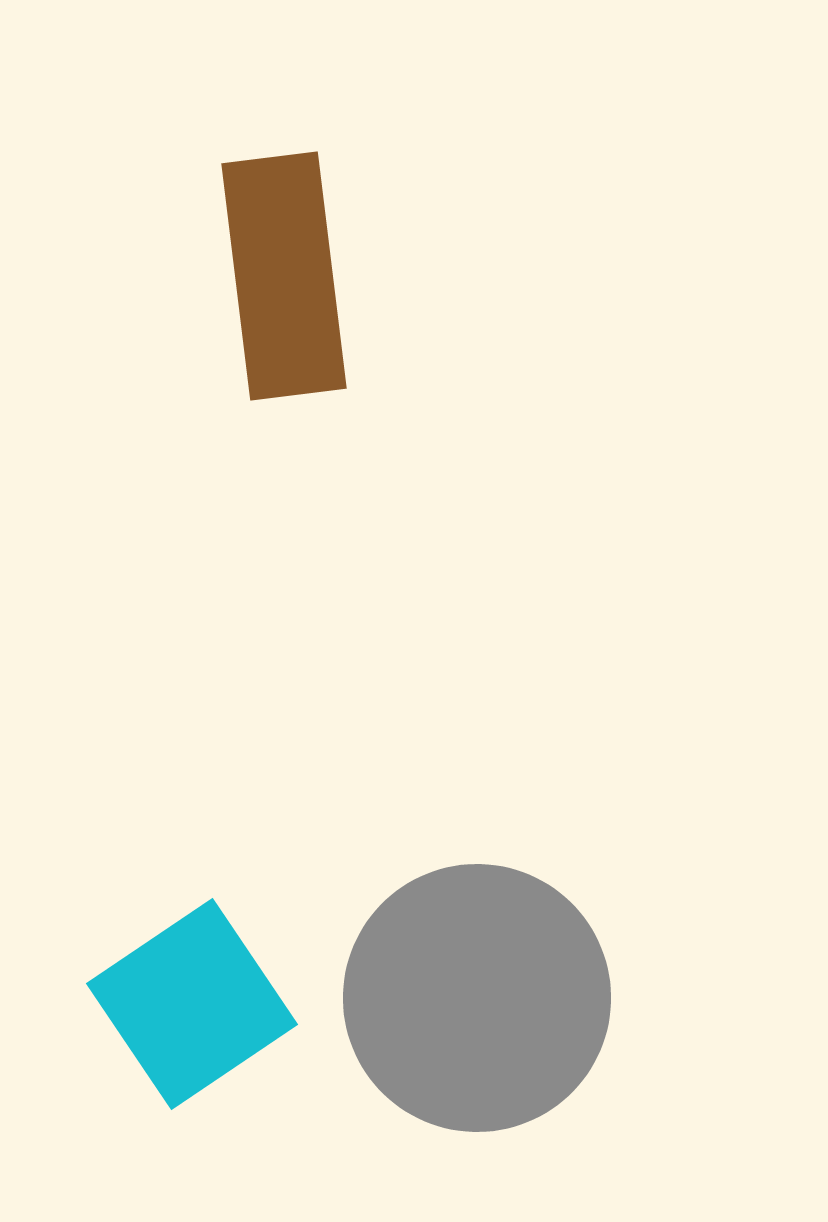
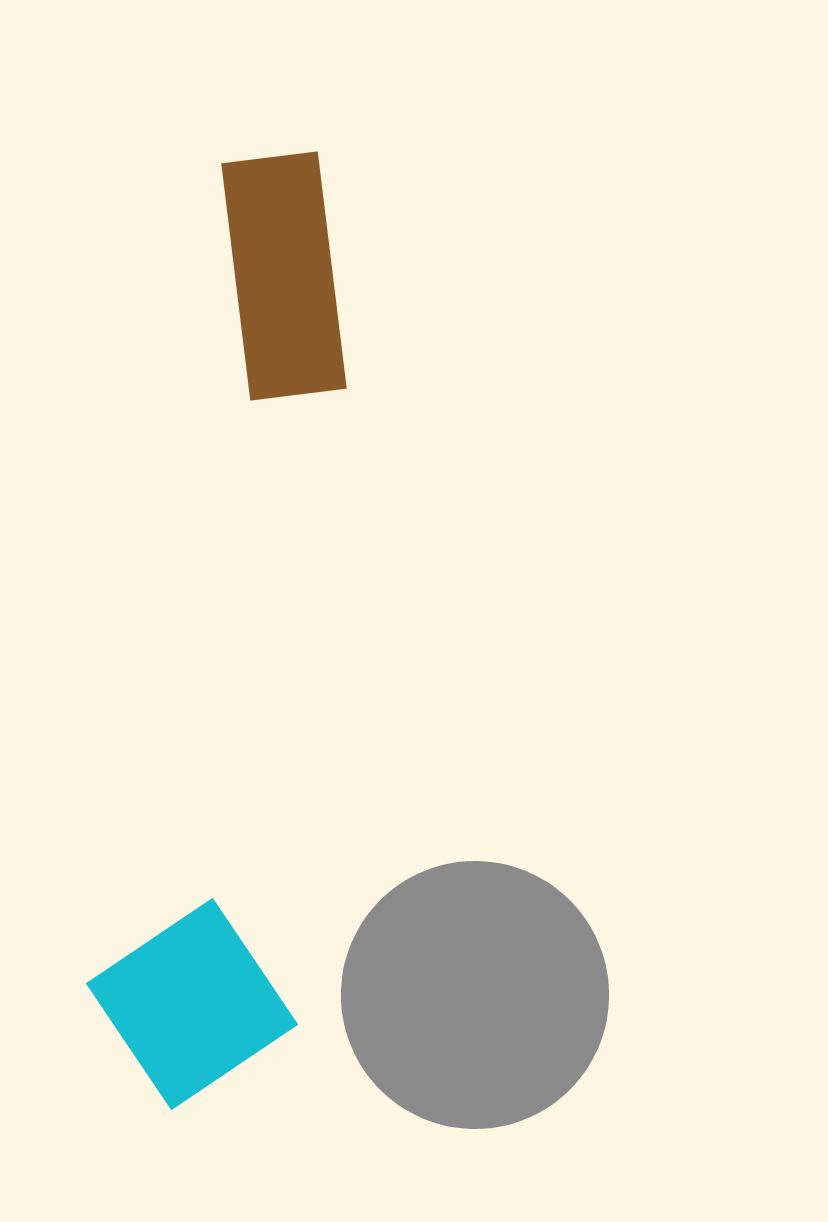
gray circle: moved 2 px left, 3 px up
